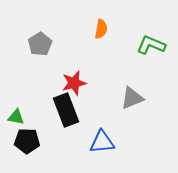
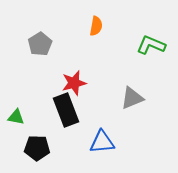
orange semicircle: moved 5 px left, 3 px up
black pentagon: moved 10 px right, 7 px down
